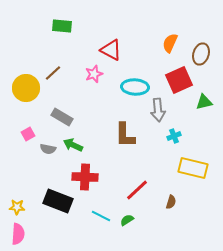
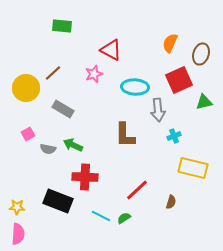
gray rectangle: moved 1 px right, 8 px up
green semicircle: moved 3 px left, 2 px up
